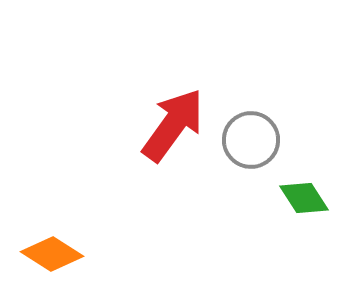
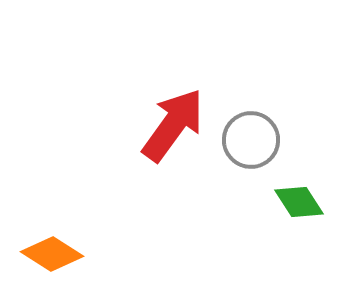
green diamond: moved 5 px left, 4 px down
